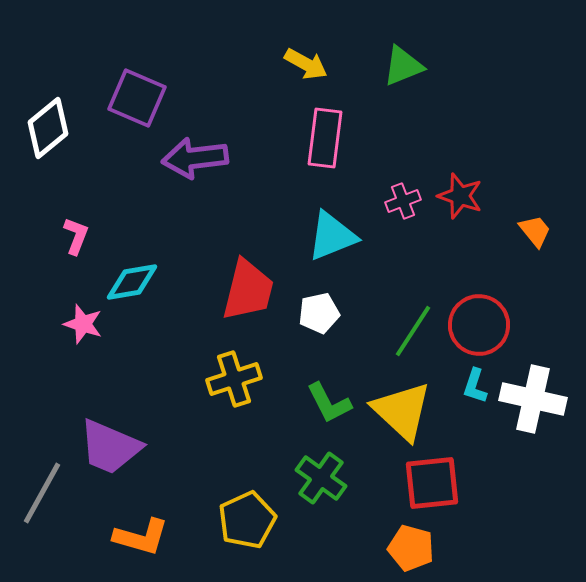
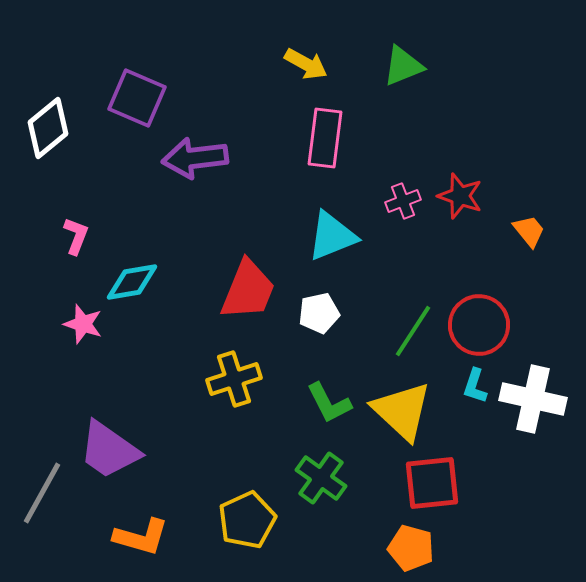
orange trapezoid: moved 6 px left
red trapezoid: rotated 8 degrees clockwise
purple trapezoid: moved 1 px left, 3 px down; rotated 12 degrees clockwise
